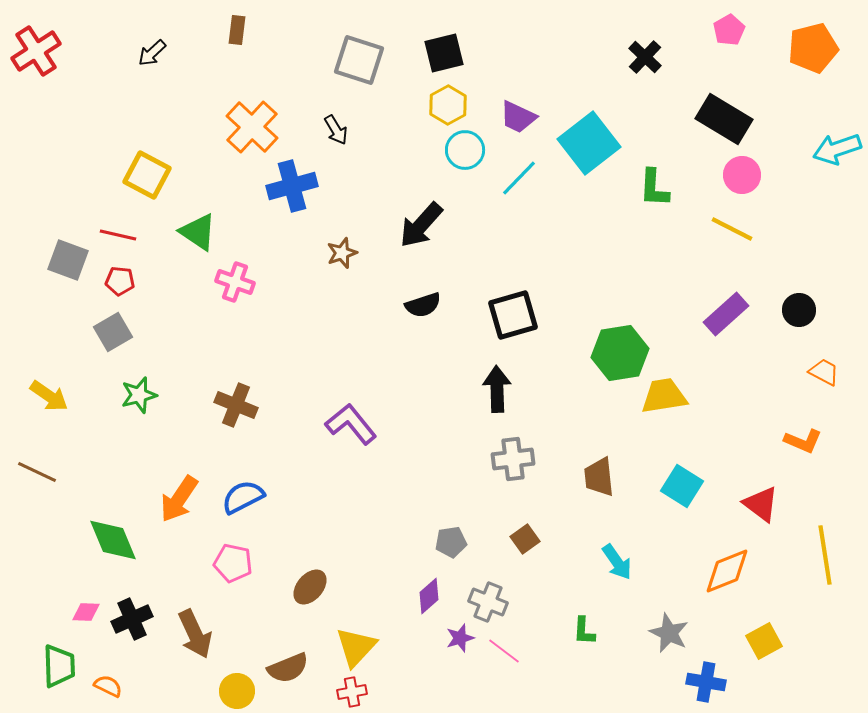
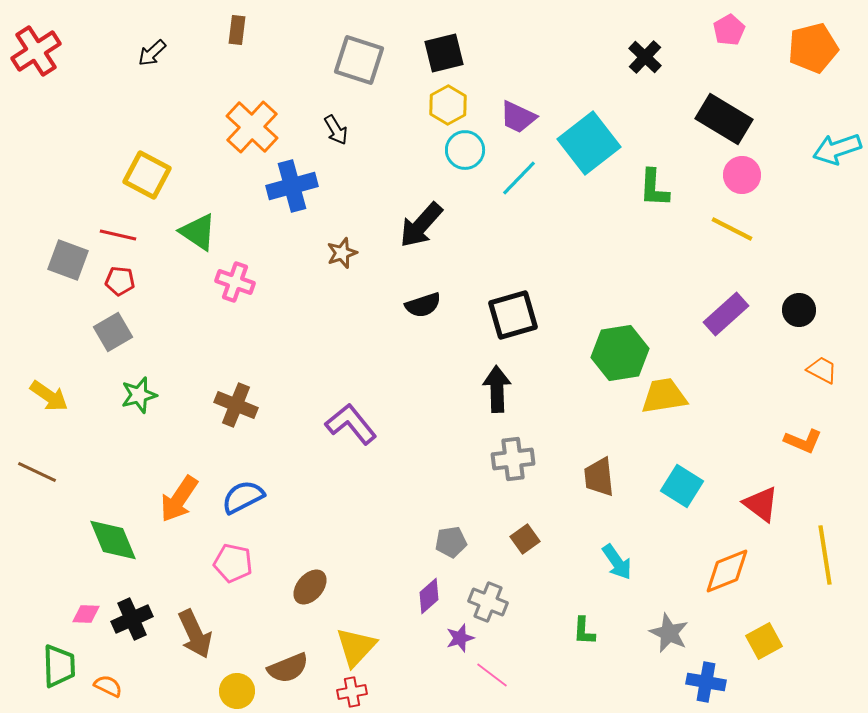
orange trapezoid at (824, 372): moved 2 px left, 2 px up
pink diamond at (86, 612): moved 2 px down
pink line at (504, 651): moved 12 px left, 24 px down
